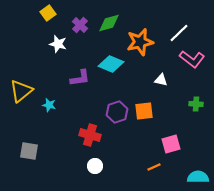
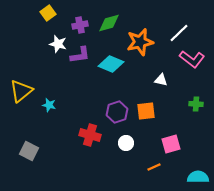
purple cross: rotated 35 degrees clockwise
purple L-shape: moved 23 px up
orange square: moved 2 px right
gray square: rotated 18 degrees clockwise
white circle: moved 31 px right, 23 px up
